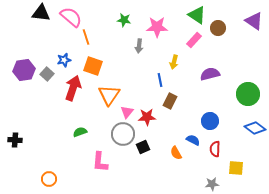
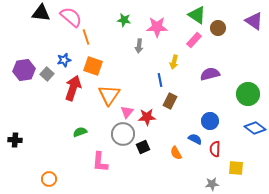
blue semicircle: moved 2 px right, 1 px up
